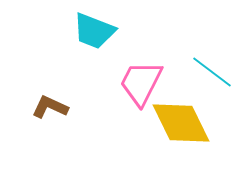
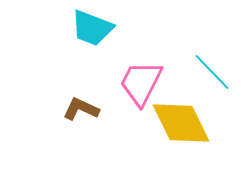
cyan trapezoid: moved 2 px left, 3 px up
cyan line: rotated 9 degrees clockwise
brown L-shape: moved 31 px right, 2 px down
